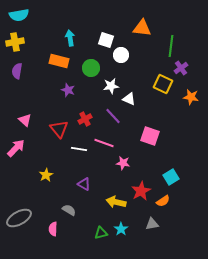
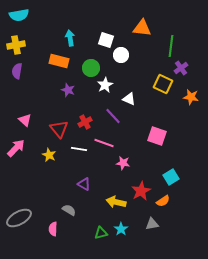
yellow cross: moved 1 px right, 3 px down
white star: moved 6 px left, 1 px up; rotated 21 degrees counterclockwise
red cross: moved 3 px down
pink square: moved 7 px right
yellow star: moved 3 px right, 20 px up; rotated 16 degrees counterclockwise
